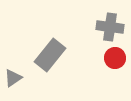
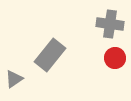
gray cross: moved 3 px up
gray triangle: moved 1 px right, 1 px down
